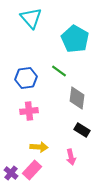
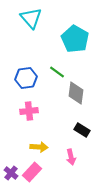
green line: moved 2 px left, 1 px down
gray diamond: moved 1 px left, 5 px up
pink rectangle: moved 2 px down
